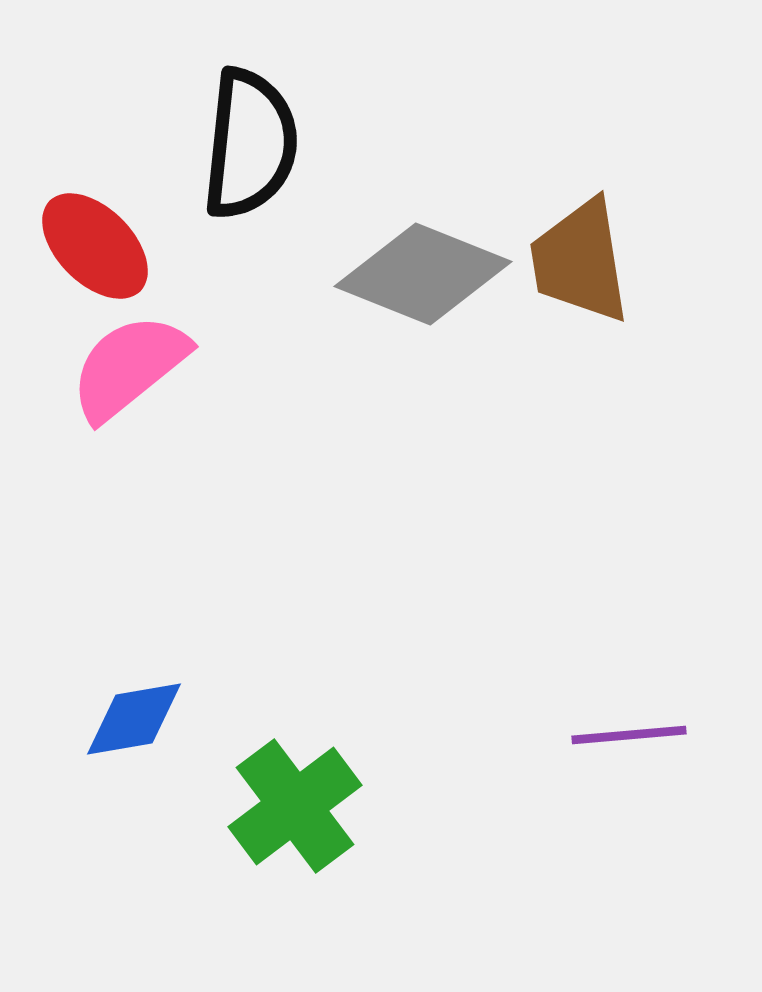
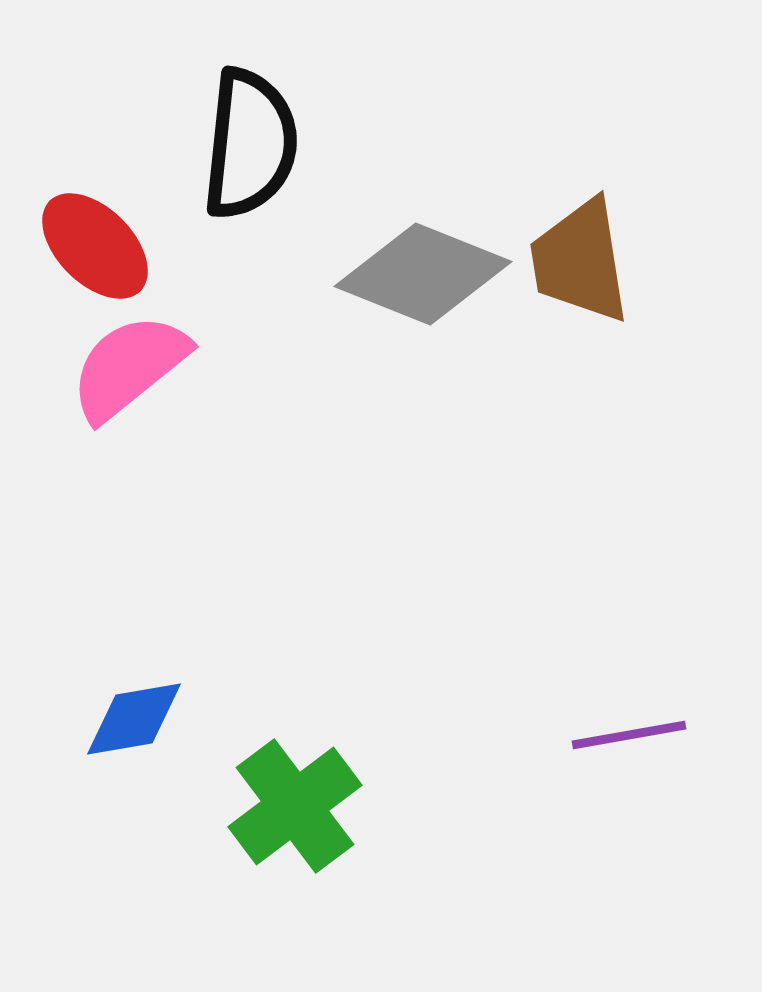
purple line: rotated 5 degrees counterclockwise
